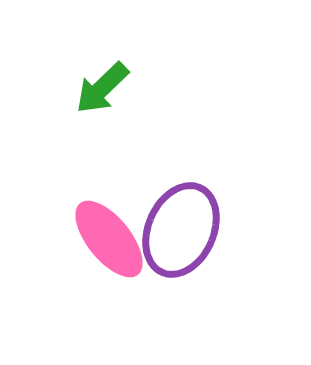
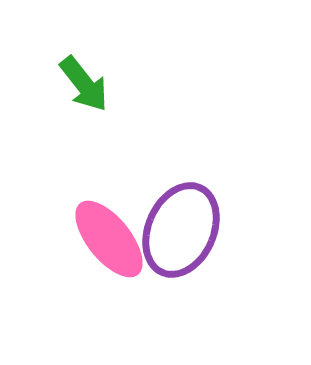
green arrow: moved 18 px left, 4 px up; rotated 84 degrees counterclockwise
